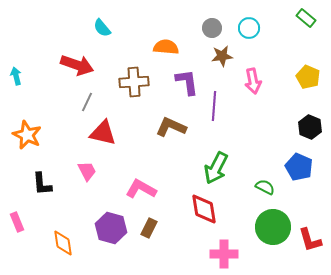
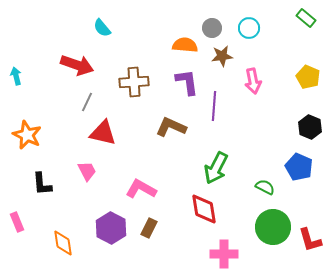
orange semicircle: moved 19 px right, 2 px up
purple hexagon: rotated 12 degrees clockwise
